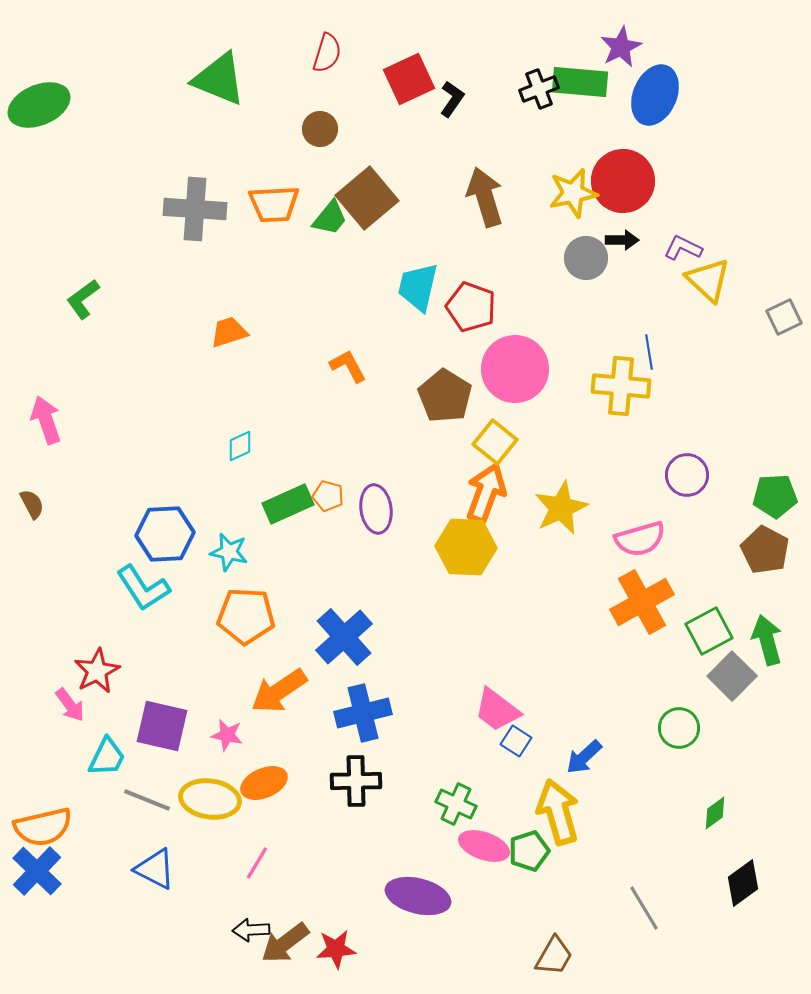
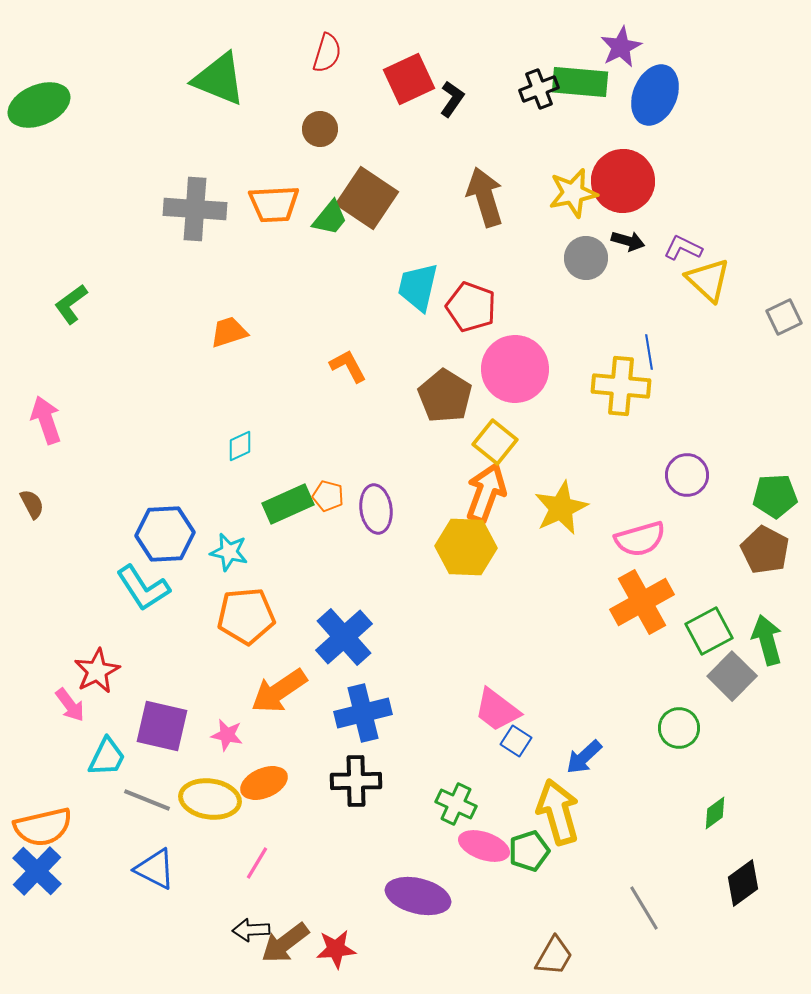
brown square at (367, 198): rotated 16 degrees counterclockwise
black arrow at (622, 240): moved 6 px right, 1 px down; rotated 16 degrees clockwise
green L-shape at (83, 299): moved 12 px left, 5 px down
orange pentagon at (246, 616): rotated 8 degrees counterclockwise
